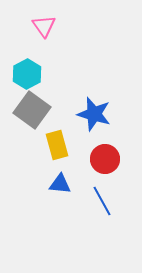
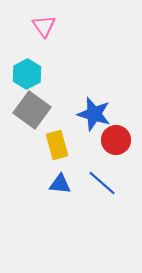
red circle: moved 11 px right, 19 px up
blue line: moved 18 px up; rotated 20 degrees counterclockwise
